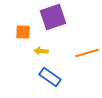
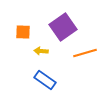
purple square: moved 10 px right, 10 px down; rotated 16 degrees counterclockwise
orange line: moved 2 px left
blue rectangle: moved 5 px left, 3 px down
